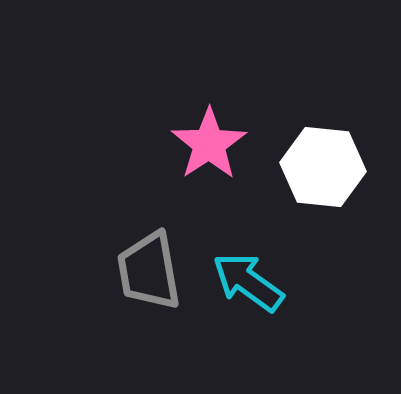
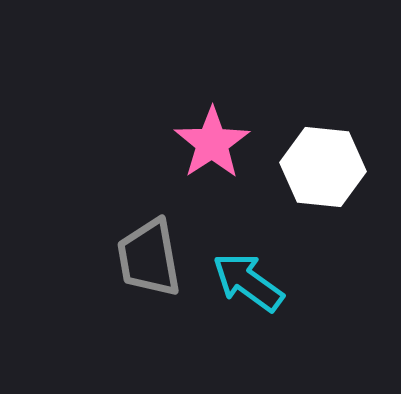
pink star: moved 3 px right, 1 px up
gray trapezoid: moved 13 px up
